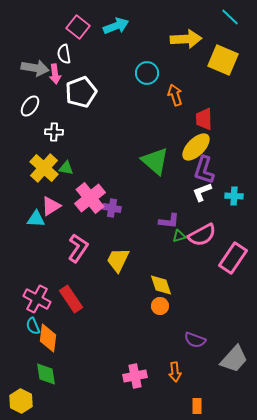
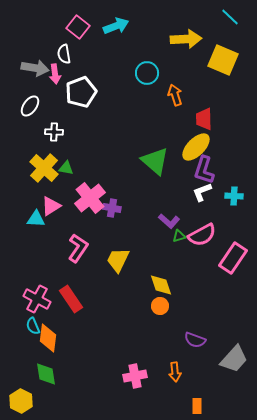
purple L-shape at (169, 221): rotated 35 degrees clockwise
